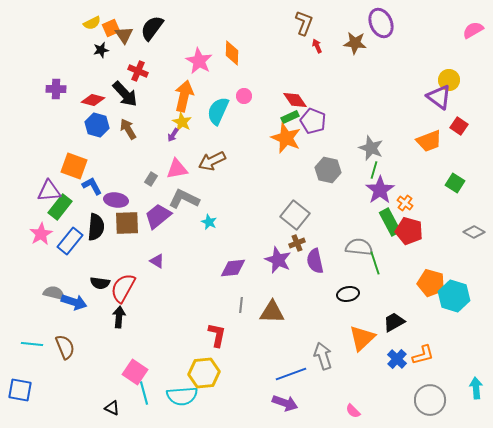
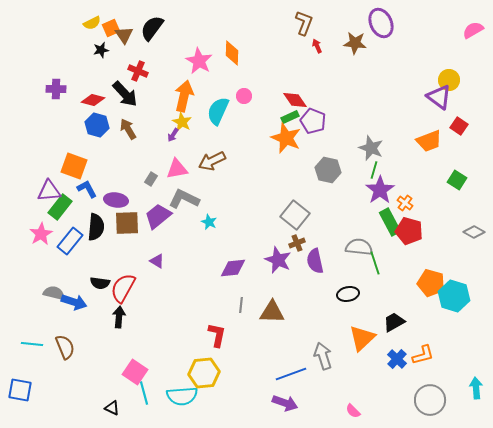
green square at (455, 183): moved 2 px right, 3 px up
blue L-shape at (92, 186): moved 5 px left, 3 px down
